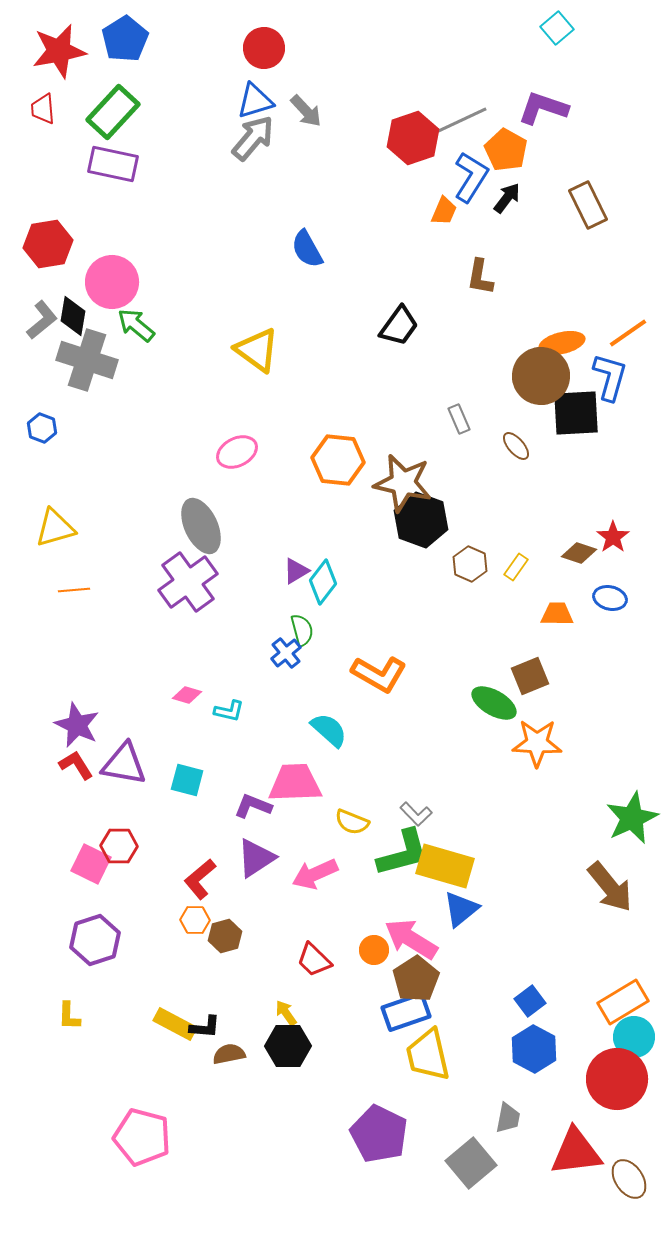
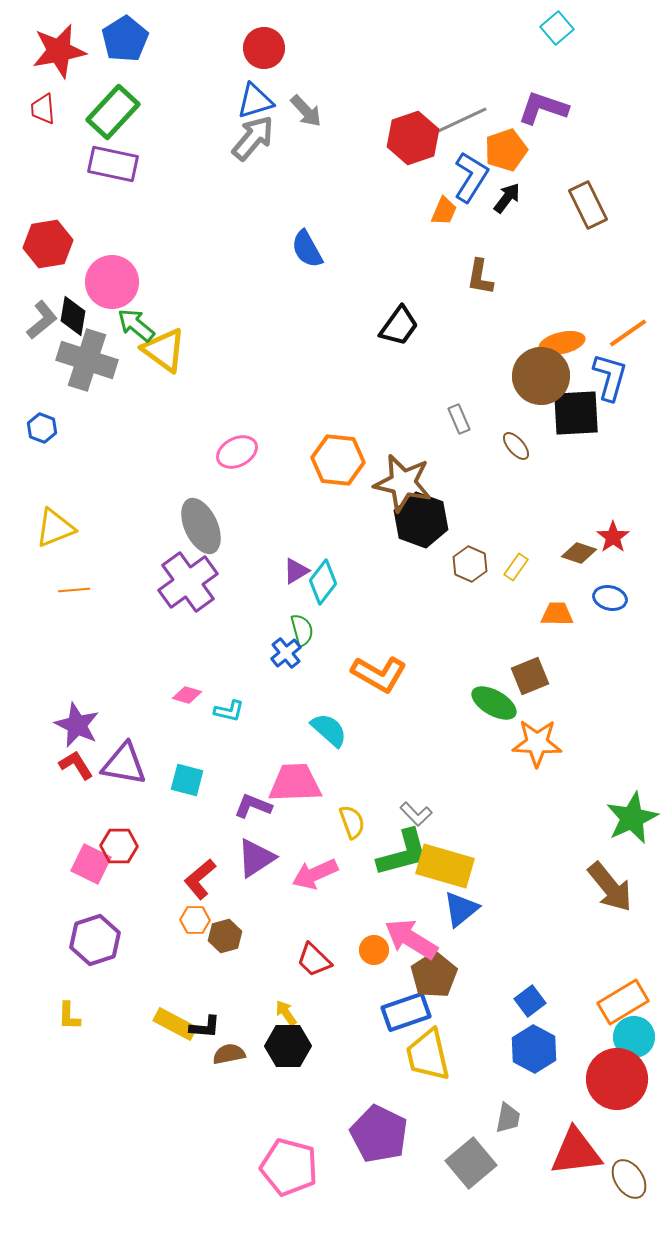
orange pentagon at (506, 150): rotated 24 degrees clockwise
yellow triangle at (257, 350): moved 93 px left
yellow triangle at (55, 528): rotated 6 degrees counterclockwise
yellow semicircle at (352, 822): rotated 132 degrees counterclockwise
brown pentagon at (416, 979): moved 18 px right, 4 px up
pink pentagon at (142, 1137): moved 147 px right, 30 px down
